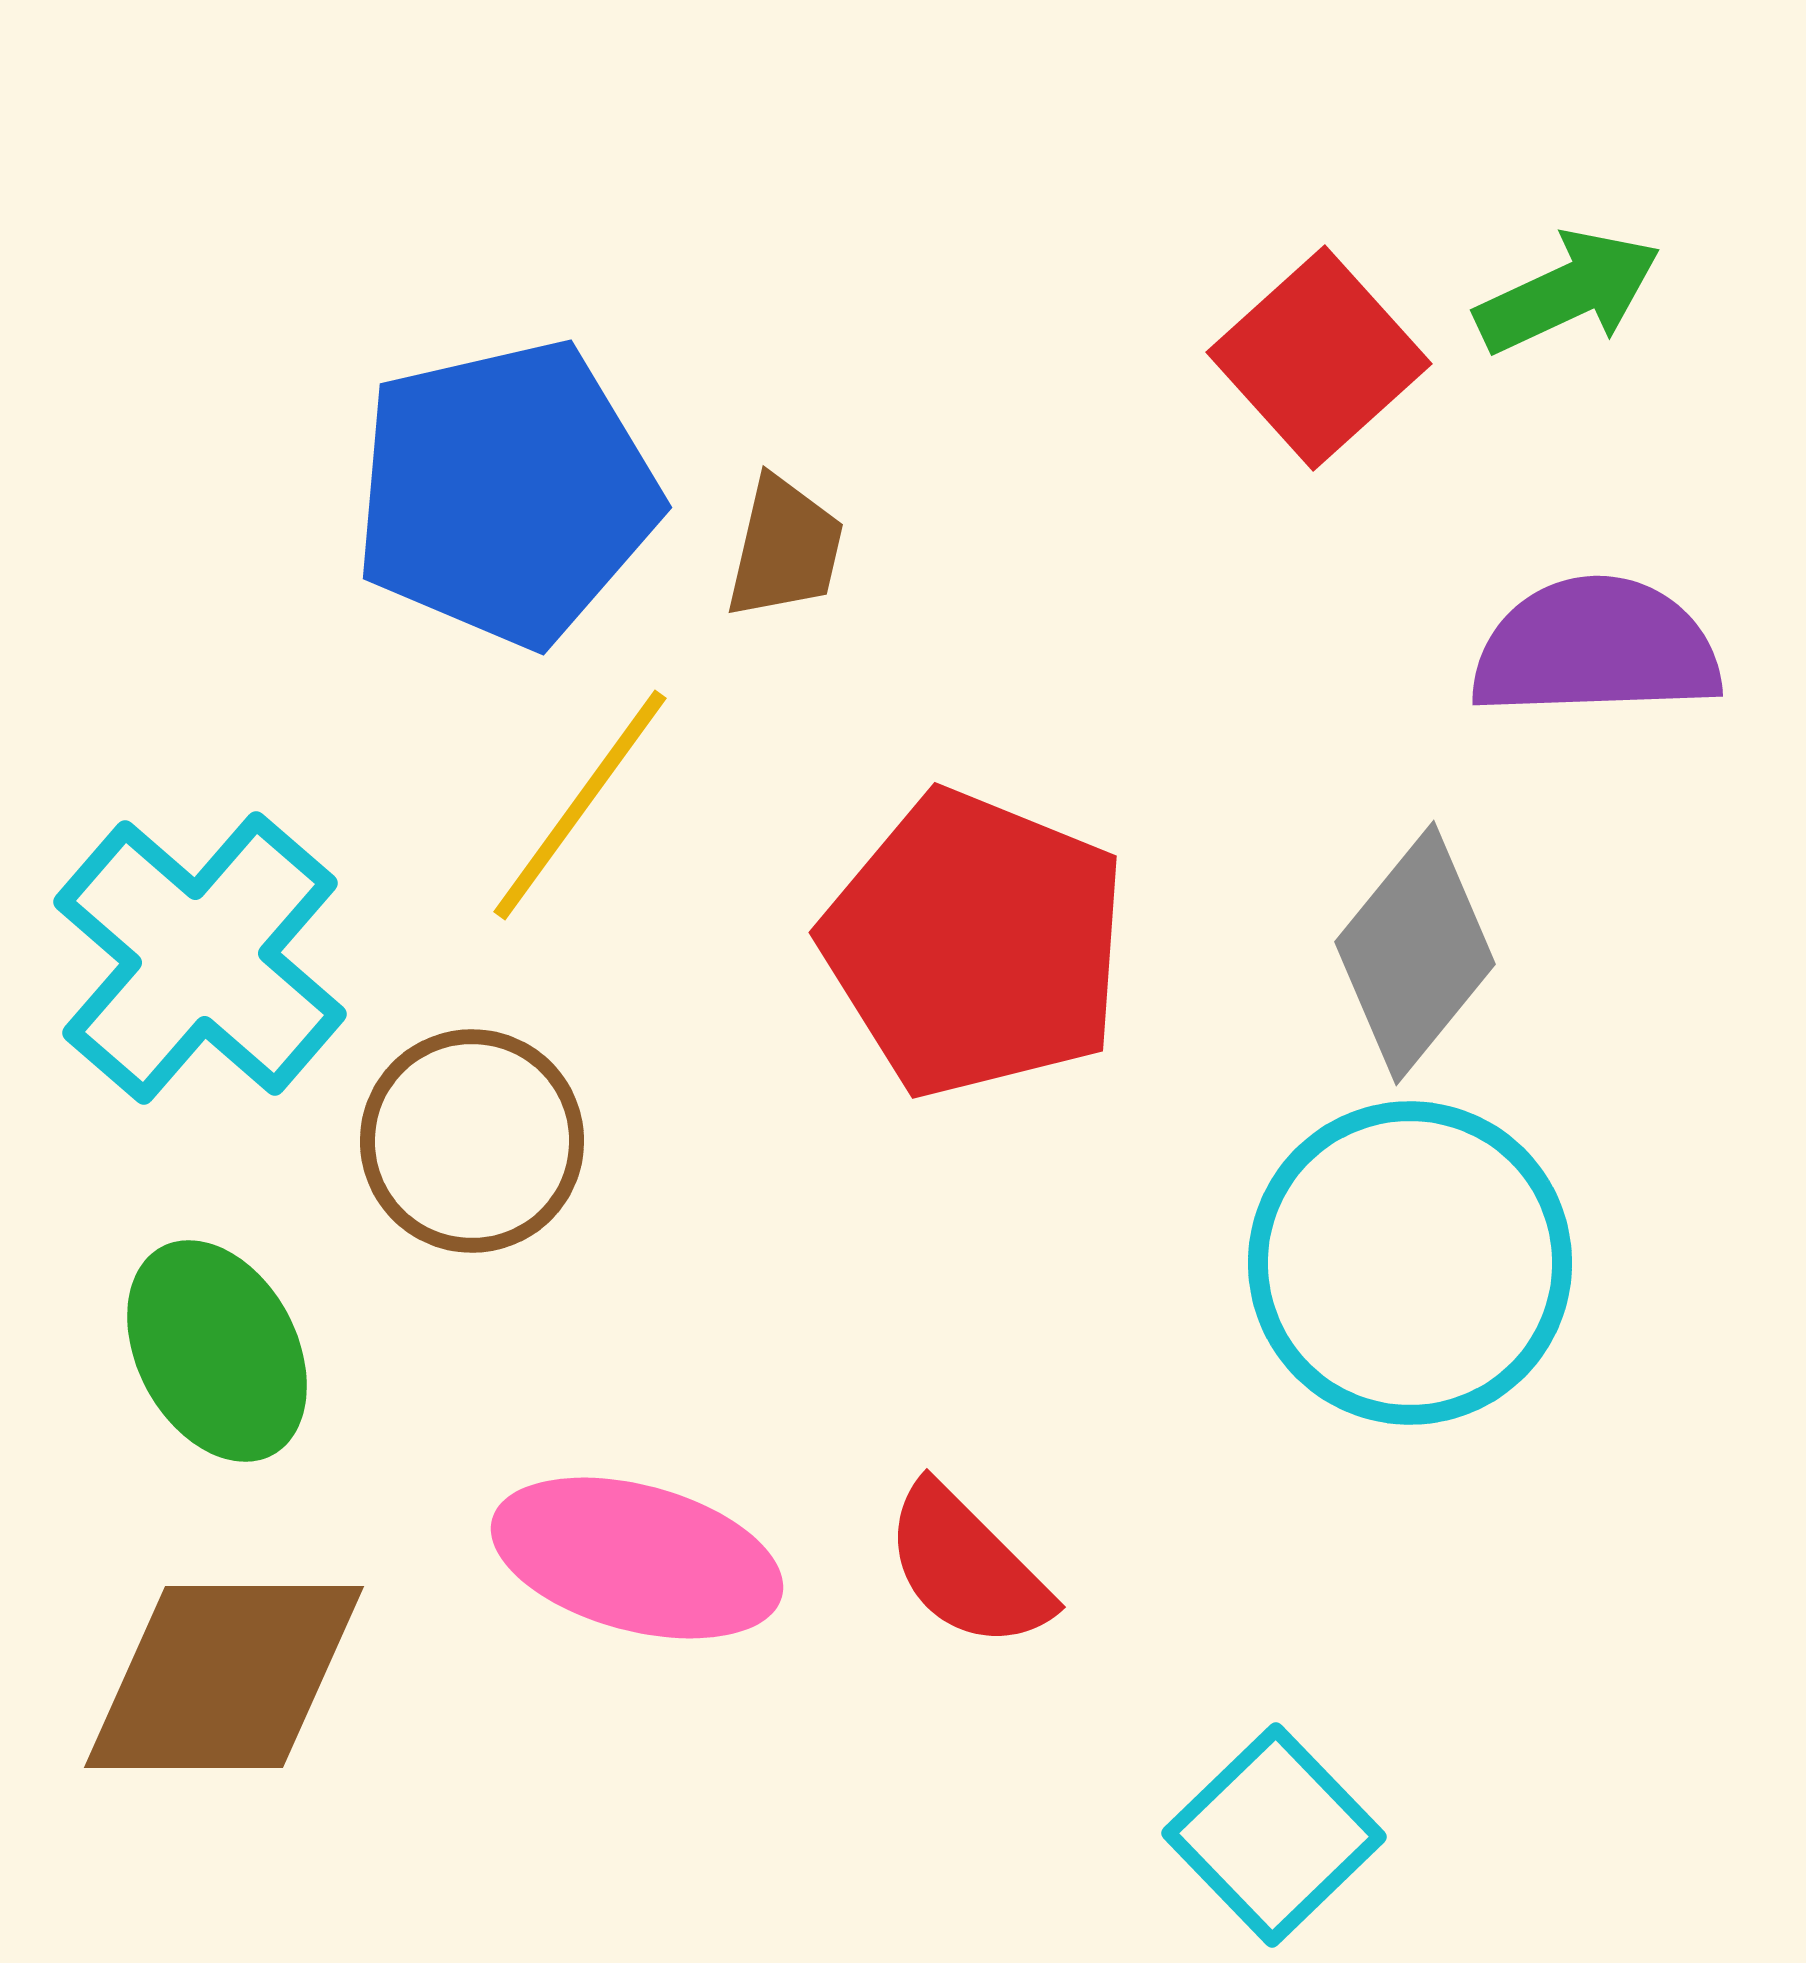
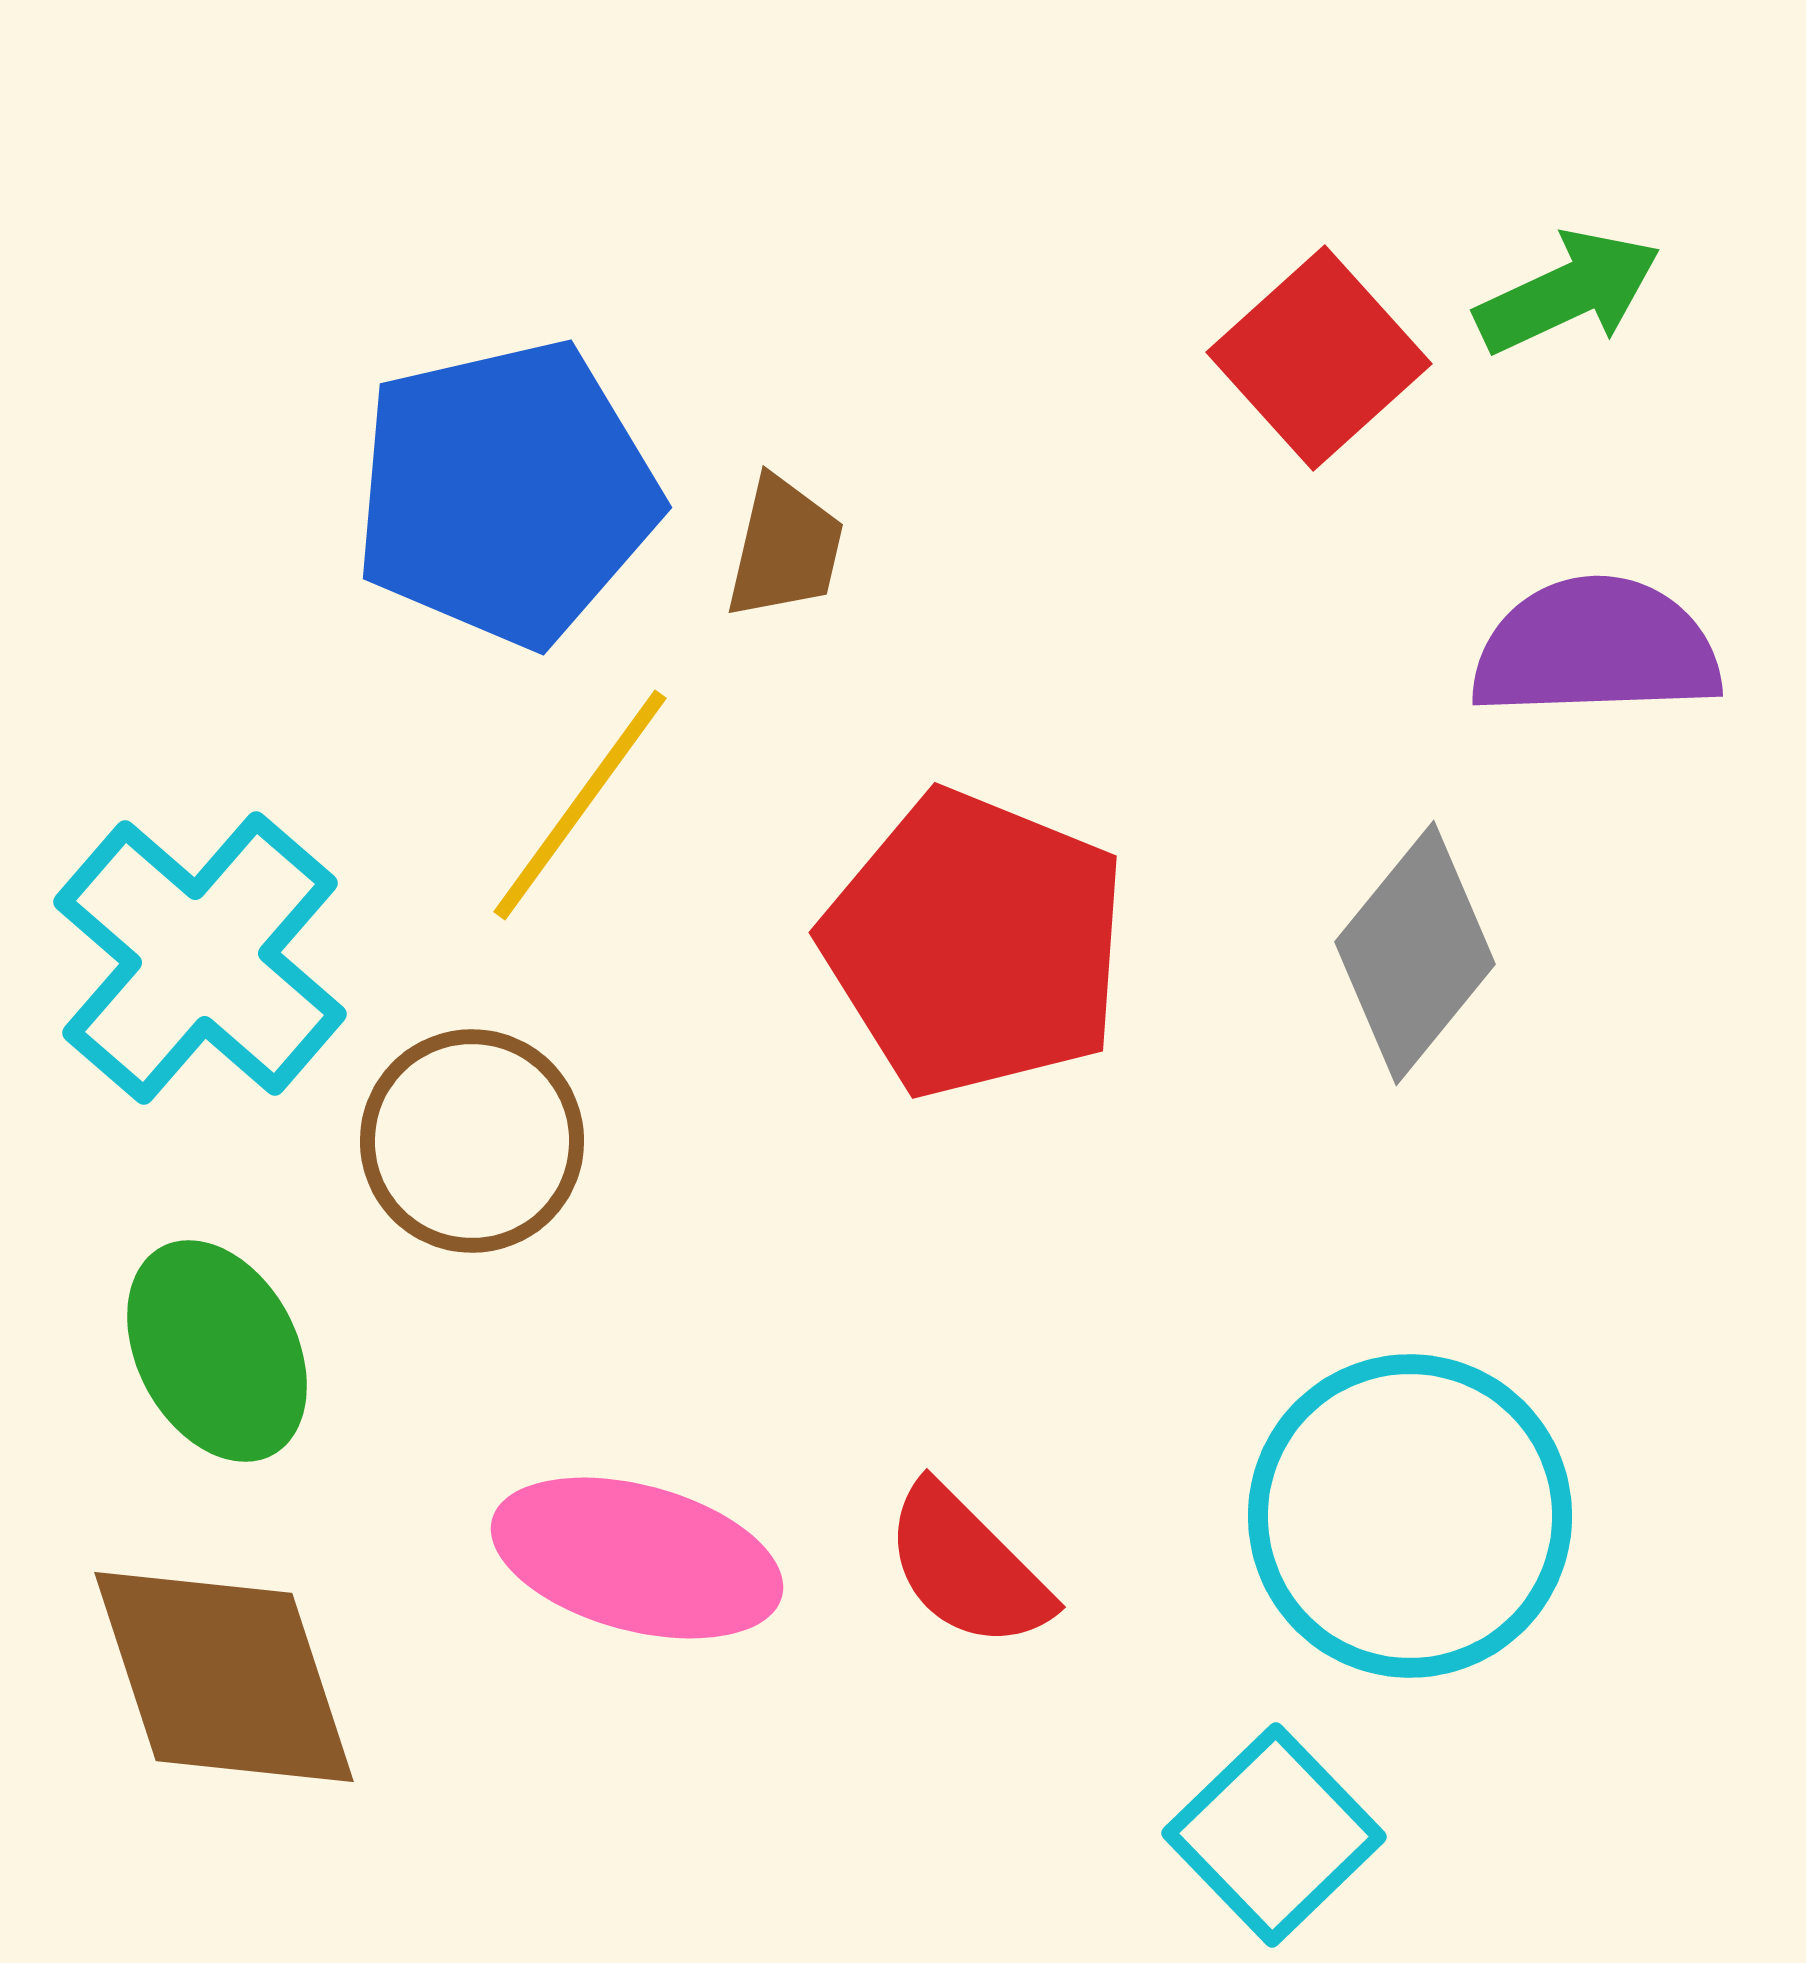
cyan circle: moved 253 px down
brown diamond: rotated 72 degrees clockwise
